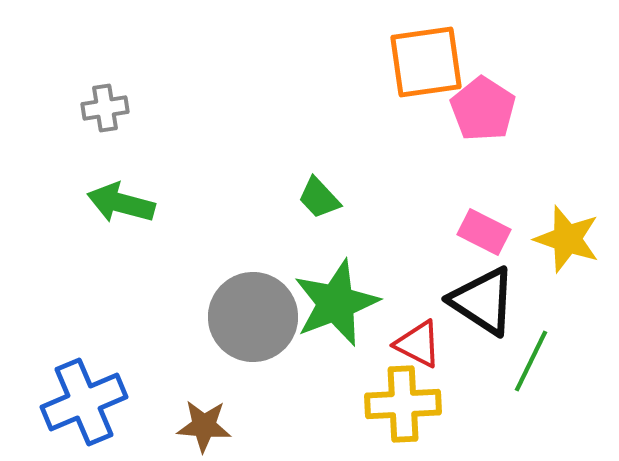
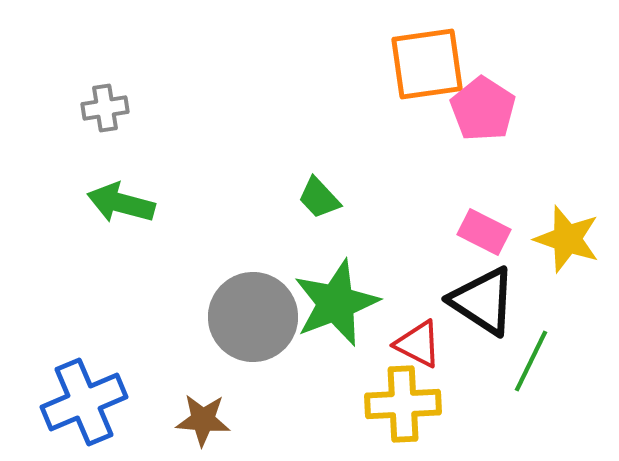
orange square: moved 1 px right, 2 px down
brown star: moved 1 px left, 6 px up
